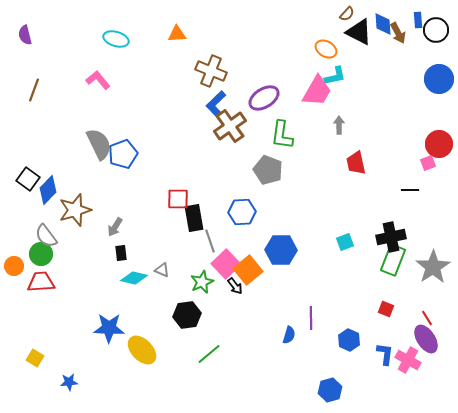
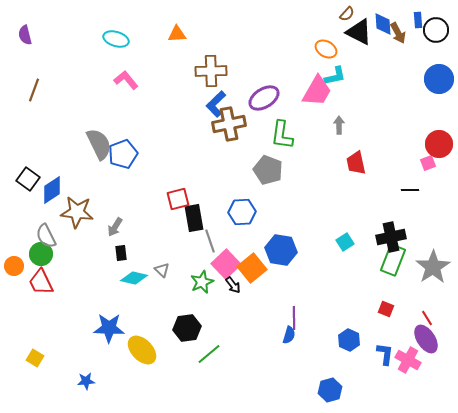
brown cross at (211, 71): rotated 24 degrees counterclockwise
pink L-shape at (98, 80): moved 28 px right
brown cross at (230, 126): moved 1 px left, 2 px up; rotated 24 degrees clockwise
blue diamond at (48, 190): moved 4 px right; rotated 12 degrees clockwise
red square at (178, 199): rotated 15 degrees counterclockwise
brown star at (75, 210): moved 2 px right, 2 px down; rotated 24 degrees clockwise
gray semicircle at (46, 236): rotated 10 degrees clockwise
cyan square at (345, 242): rotated 12 degrees counterclockwise
blue hexagon at (281, 250): rotated 8 degrees clockwise
gray triangle at (162, 270): rotated 21 degrees clockwise
orange square at (248, 270): moved 4 px right, 2 px up
red trapezoid at (41, 282): rotated 112 degrees counterclockwise
black arrow at (235, 286): moved 2 px left, 1 px up
black hexagon at (187, 315): moved 13 px down
purple line at (311, 318): moved 17 px left
blue star at (69, 382): moved 17 px right, 1 px up
